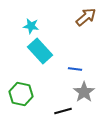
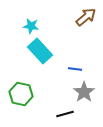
black line: moved 2 px right, 3 px down
